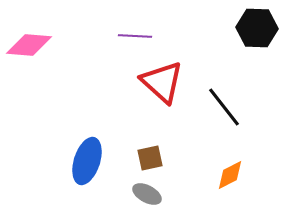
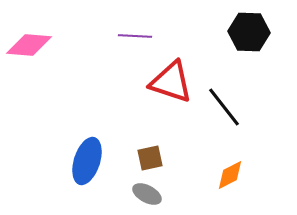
black hexagon: moved 8 px left, 4 px down
red triangle: moved 9 px right; rotated 24 degrees counterclockwise
